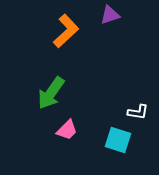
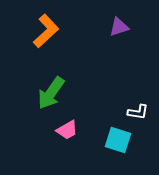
purple triangle: moved 9 px right, 12 px down
orange L-shape: moved 20 px left
pink trapezoid: rotated 15 degrees clockwise
